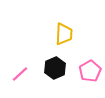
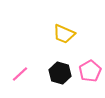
yellow trapezoid: rotated 110 degrees clockwise
black hexagon: moved 5 px right, 5 px down; rotated 20 degrees counterclockwise
